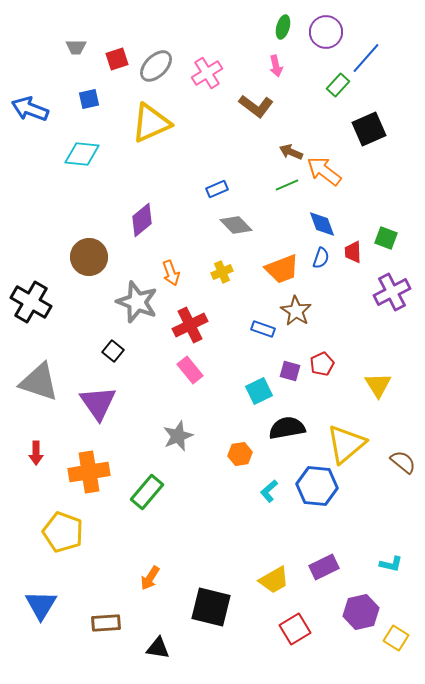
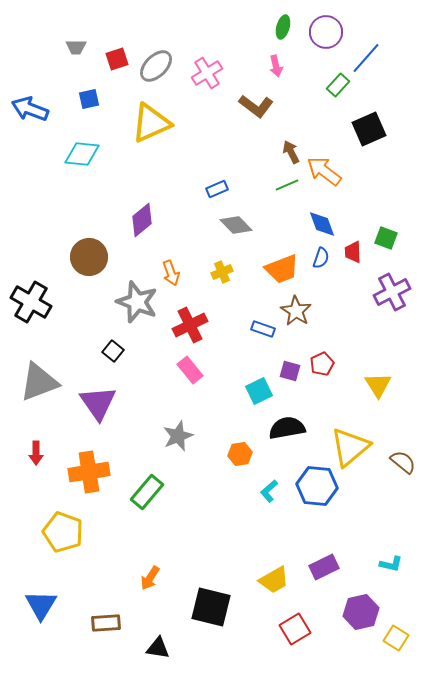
brown arrow at (291, 152): rotated 40 degrees clockwise
gray triangle at (39, 382): rotated 39 degrees counterclockwise
yellow triangle at (346, 444): moved 4 px right, 3 px down
